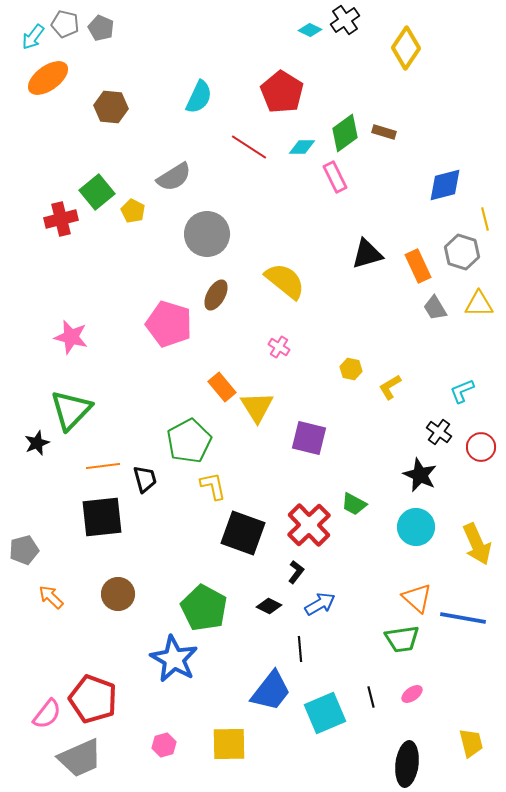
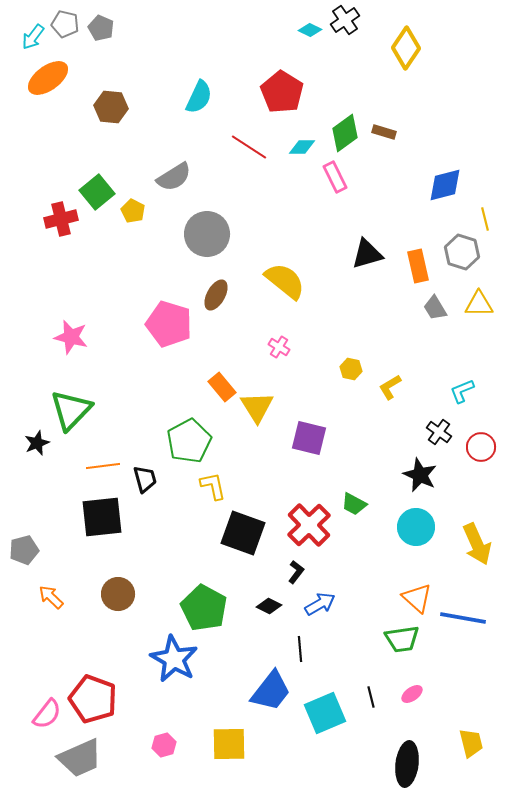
orange rectangle at (418, 266): rotated 12 degrees clockwise
